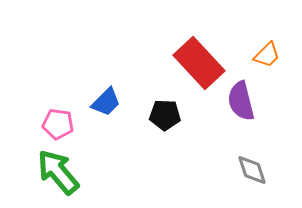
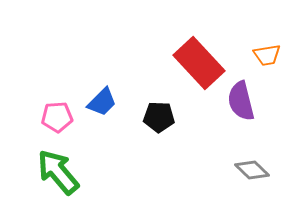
orange trapezoid: rotated 36 degrees clockwise
blue trapezoid: moved 4 px left
black pentagon: moved 6 px left, 2 px down
pink pentagon: moved 1 px left, 7 px up; rotated 12 degrees counterclockwise
gray diamond: rotated 28 degrees counterclockwise
